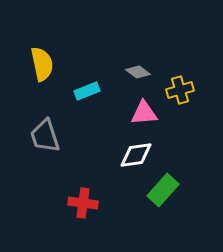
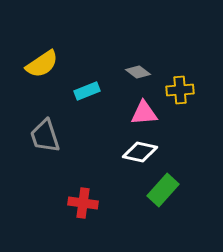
yellow semicircle: rotated 68 degrees clockwise
yellow cross: rotated 12 degrees clockwise
white diamond: moved 4 px right, 3 px up; rotated 20 degrees clockwise
